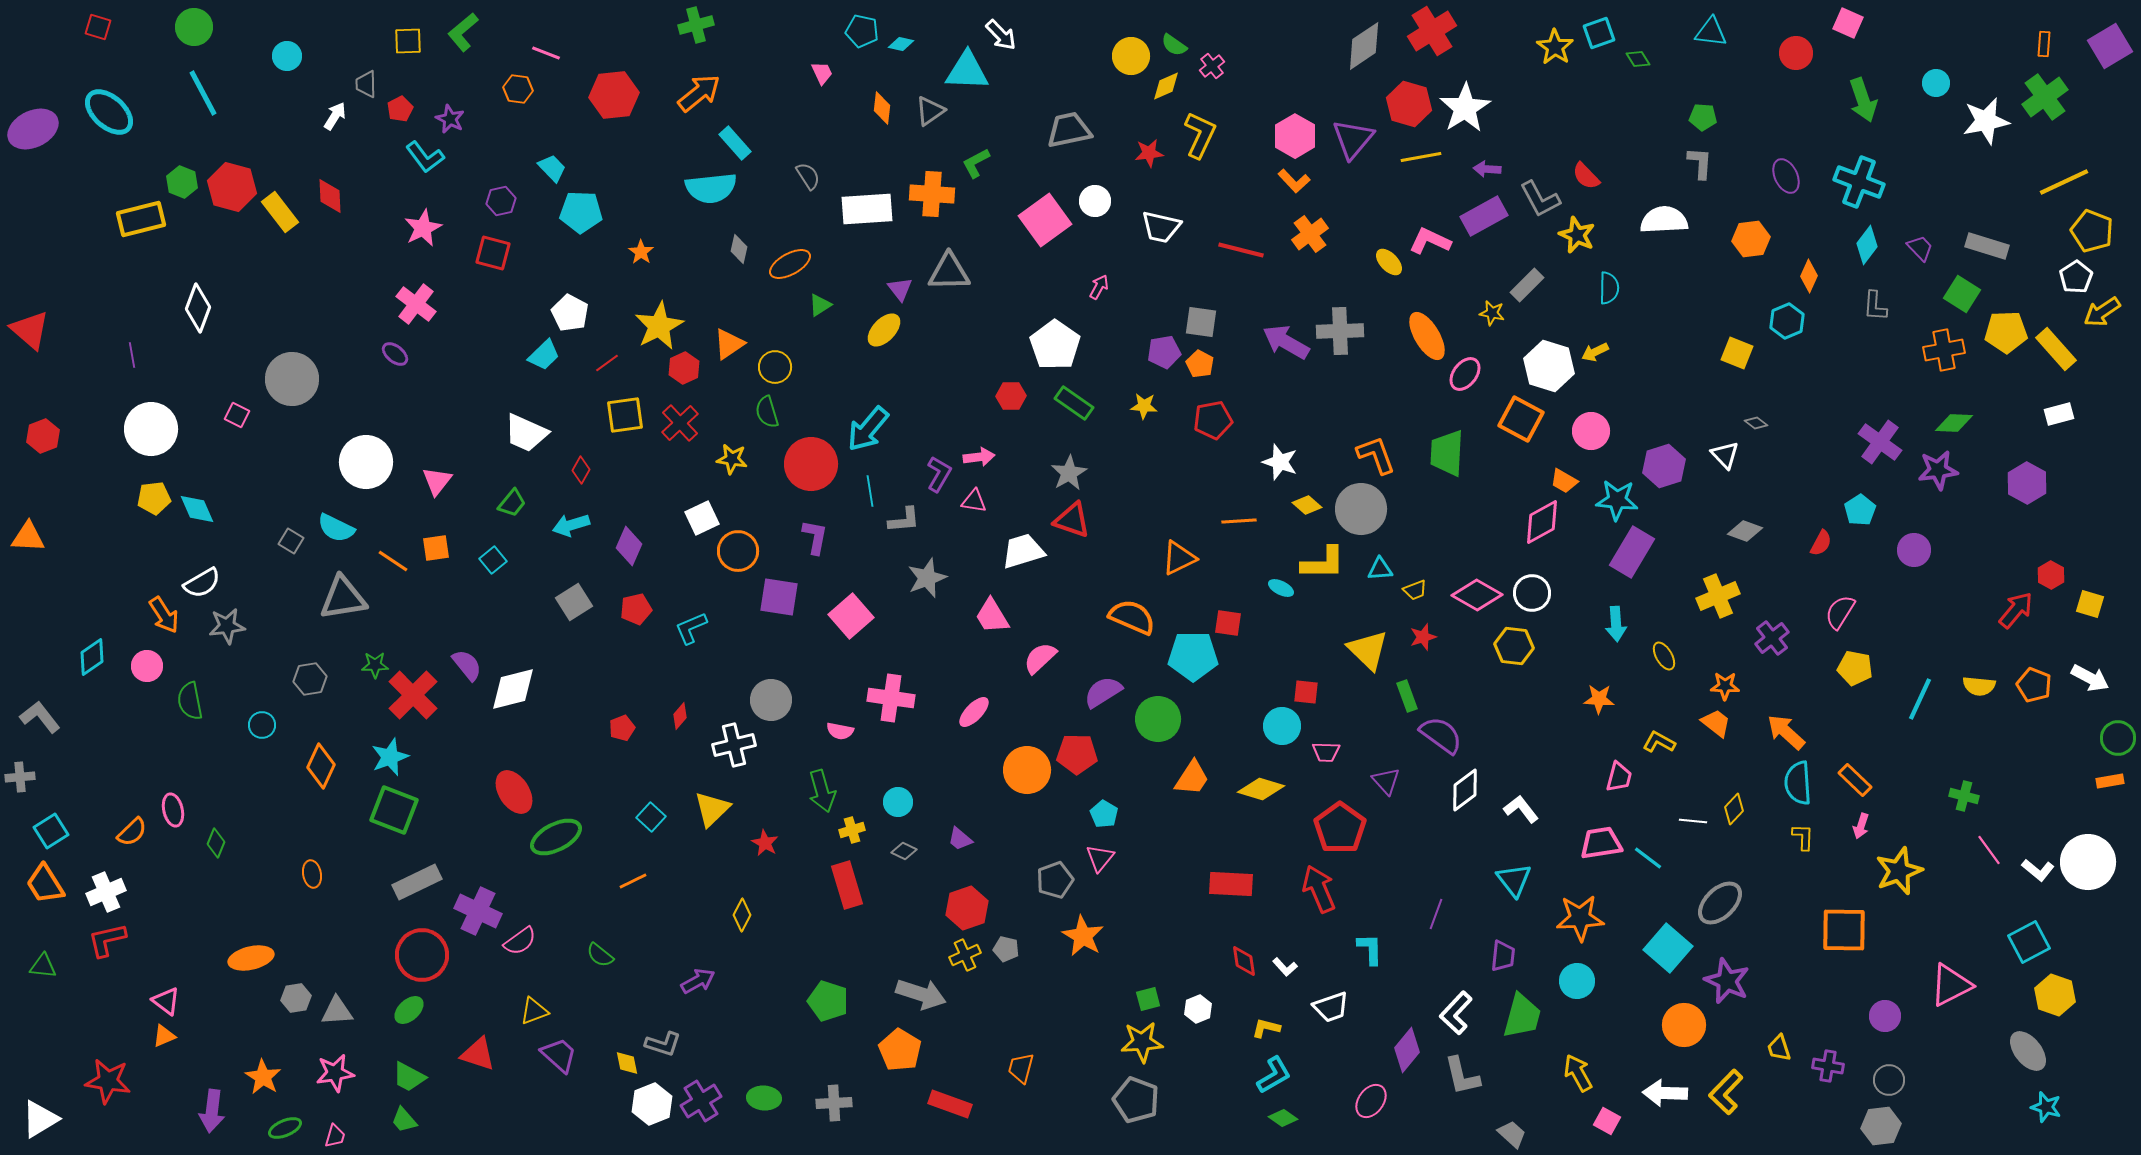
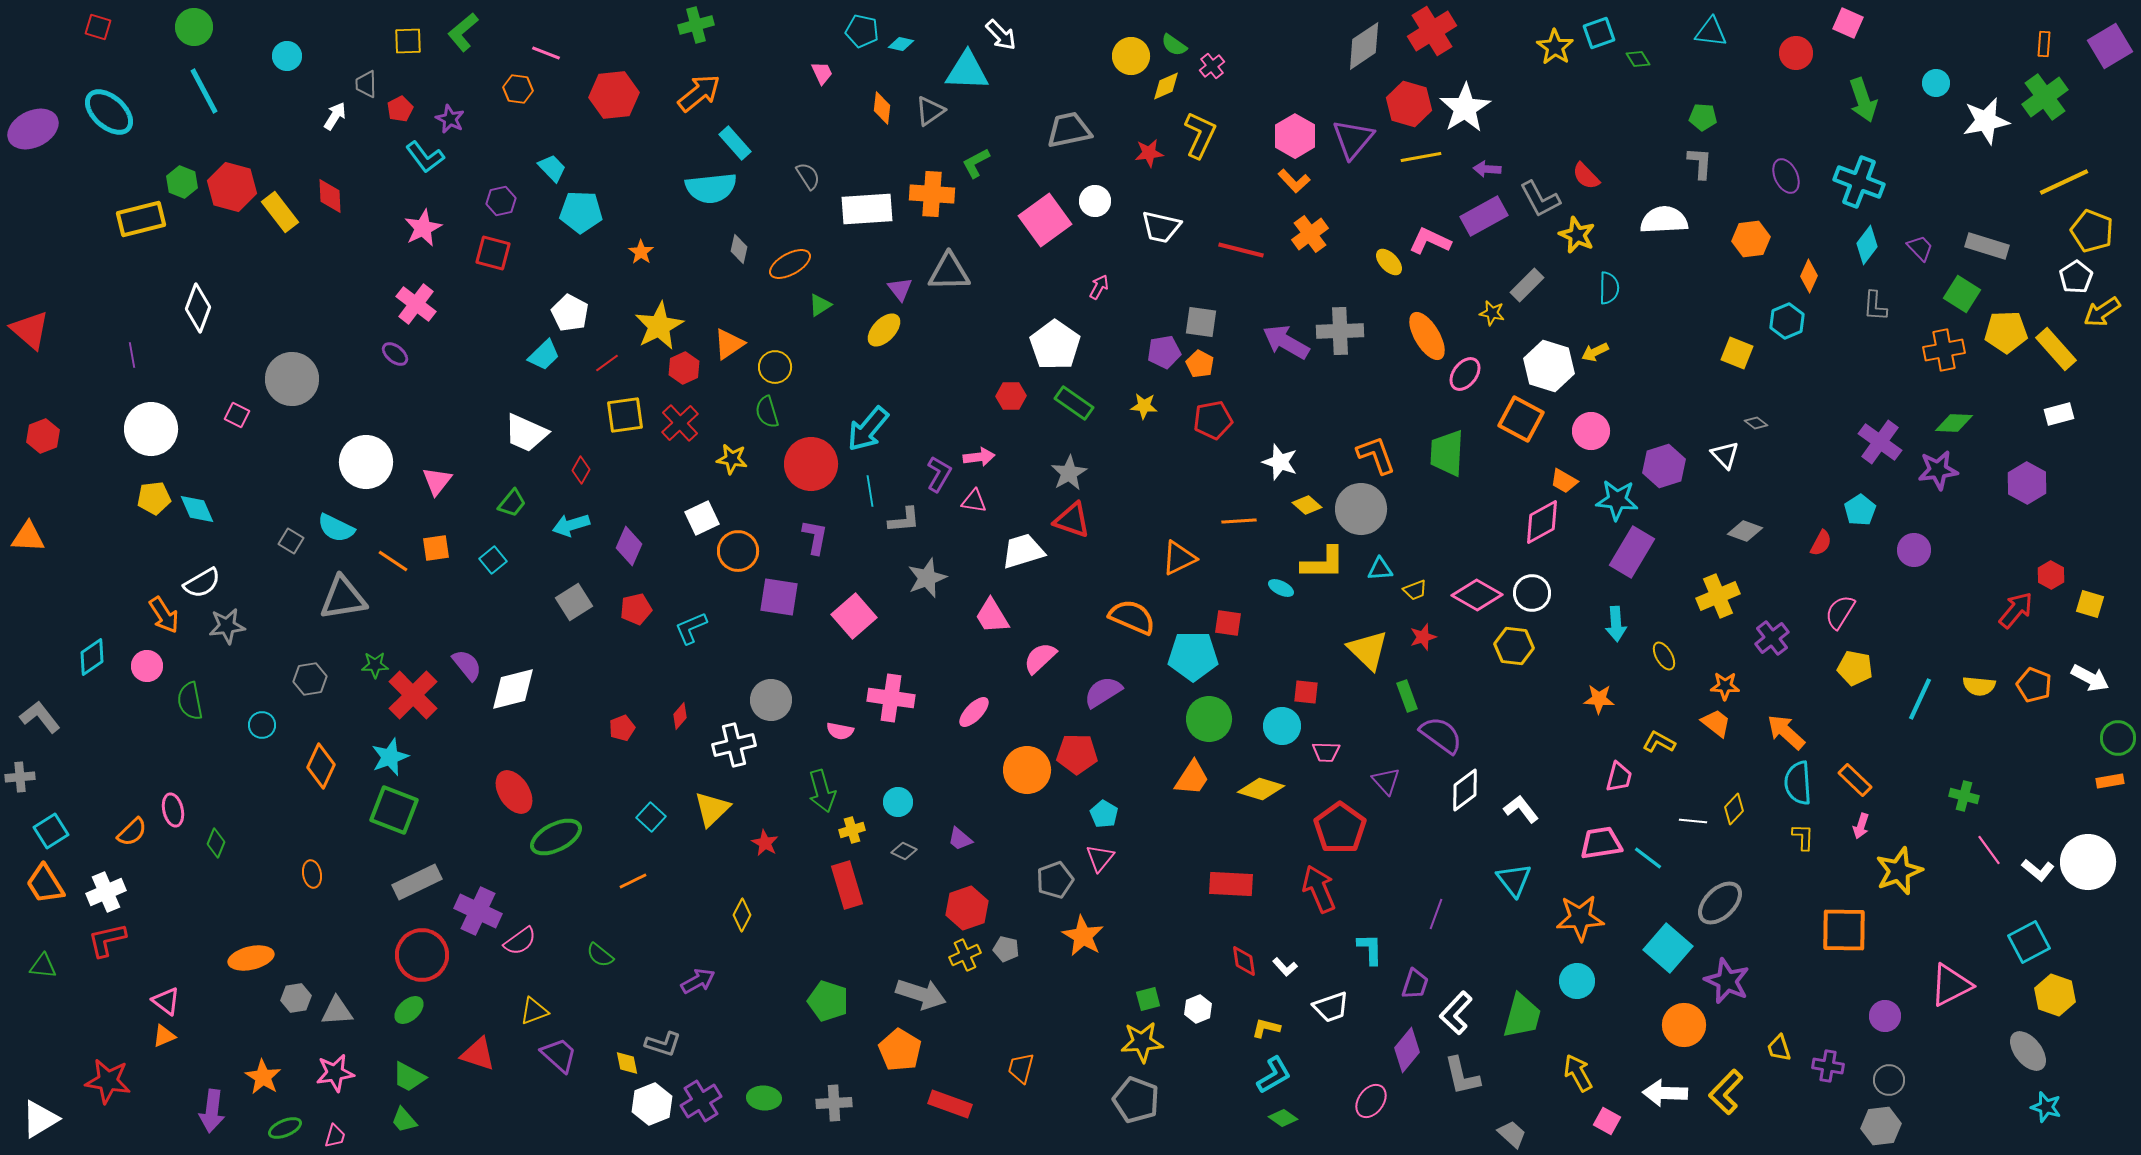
cyan line at (203, 93): moved 1 px right, 2 px up
pink square at (851, 616): moved 3 px right
green circle at (1158, 719): moved 51 px right
purple trapezoid at (1503, 956): moved 88 px left, 28 px down; rotated 12 degrees clockwise
